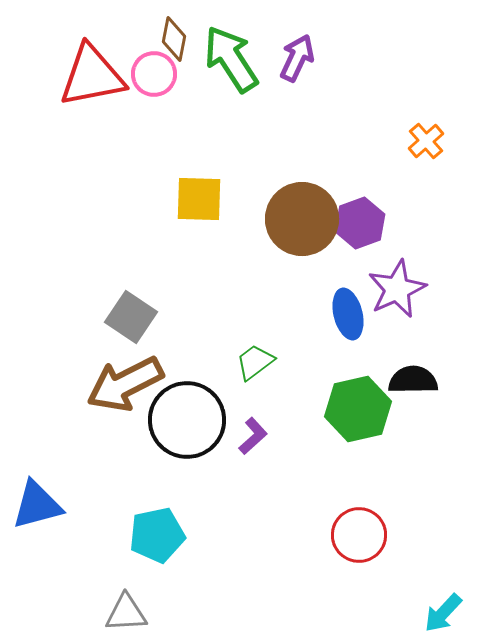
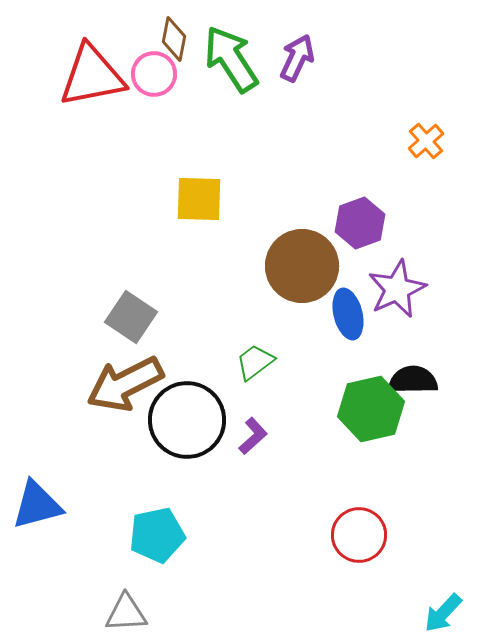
brown circle: moved 47 px down
green hexagon: moved 13 px right
